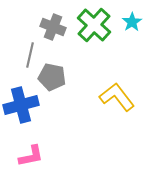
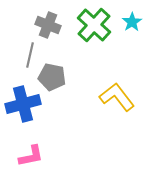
gray cross: moved 5 px left, 2 px up
blue cross: moved 2 px right, 1 px up
